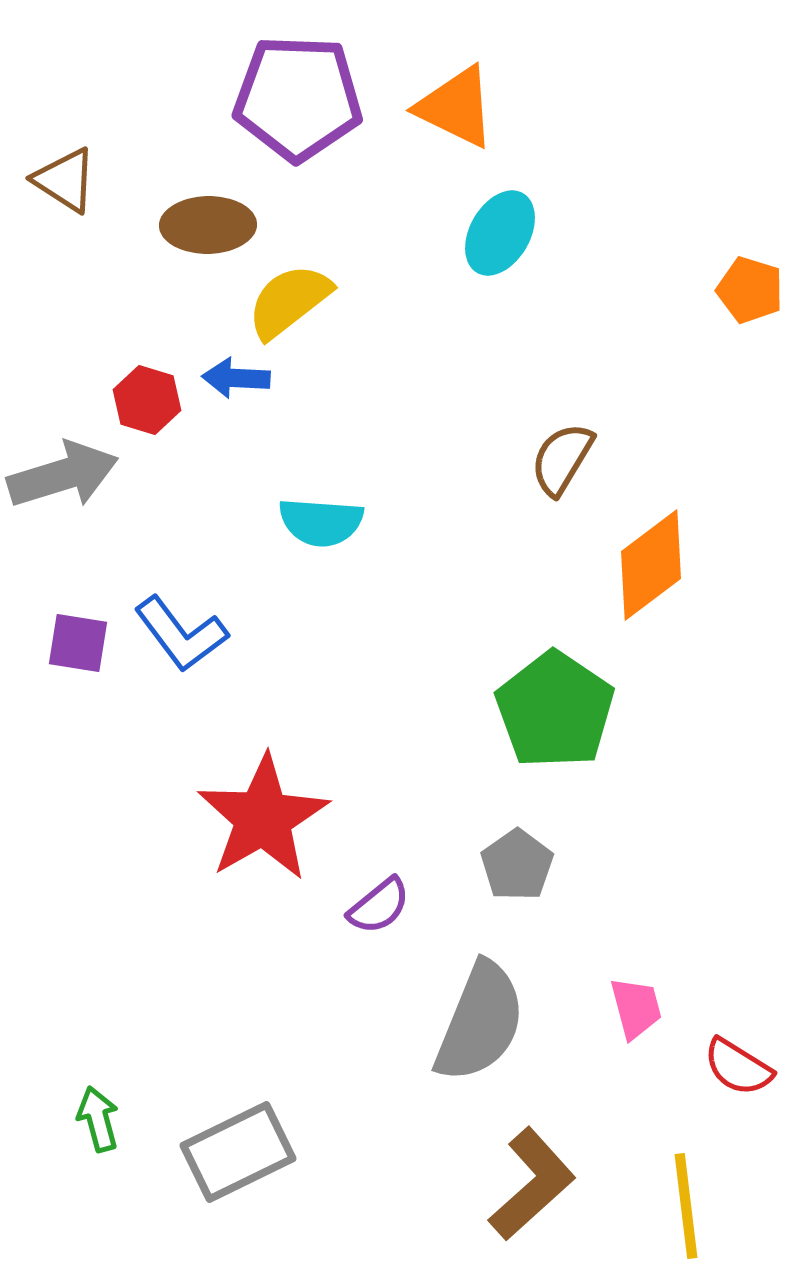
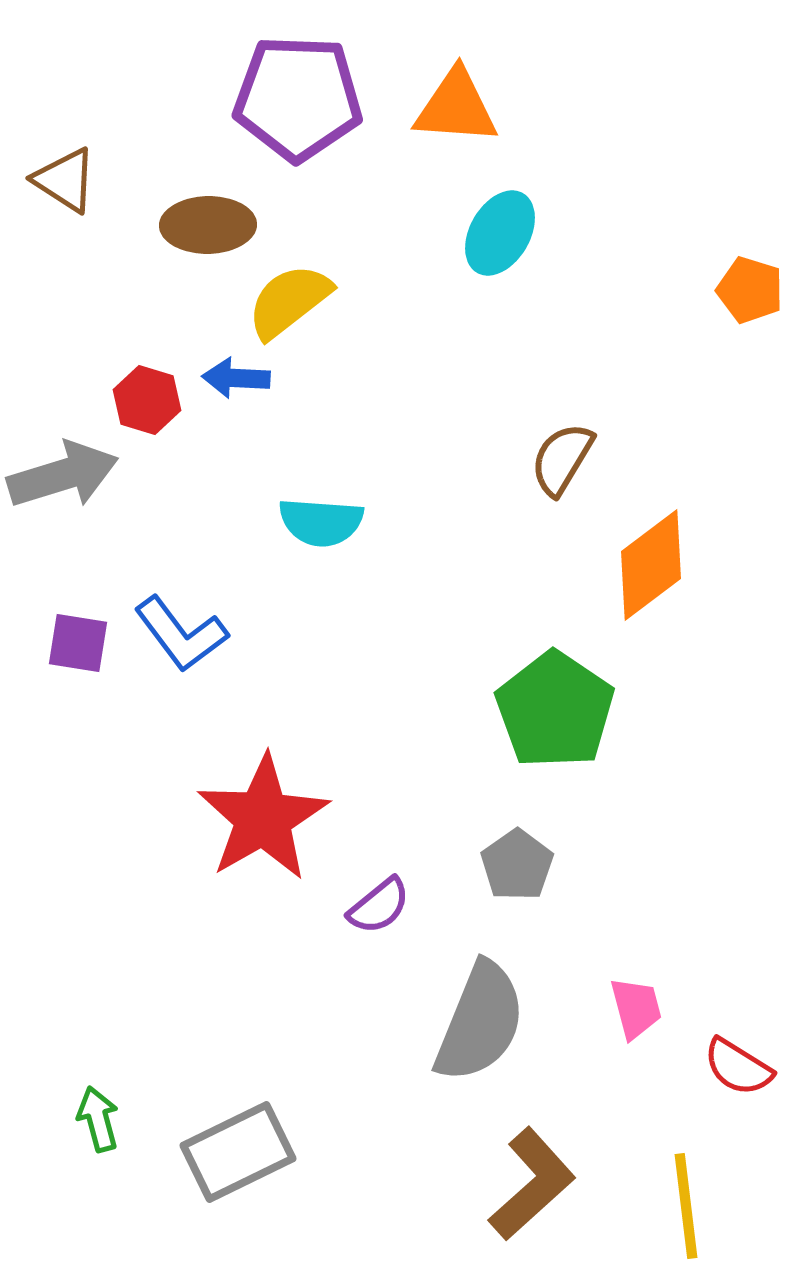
orange triangle: rotated 22 degrees counterclockwise
